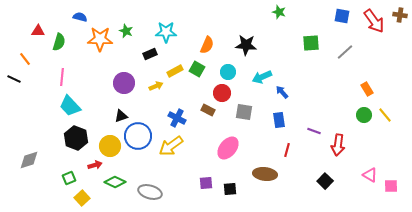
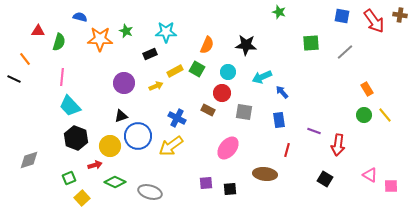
black square at (325, 181): moved 2 px up; rotated 14 degrees counterclockwise
